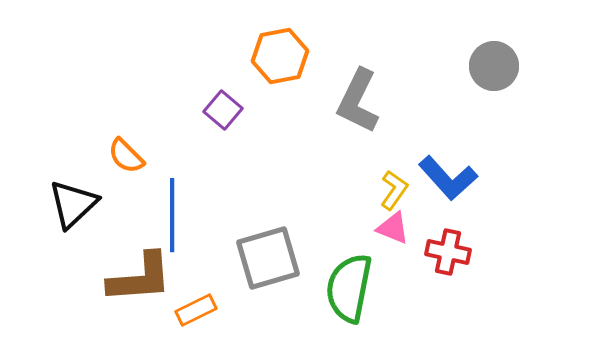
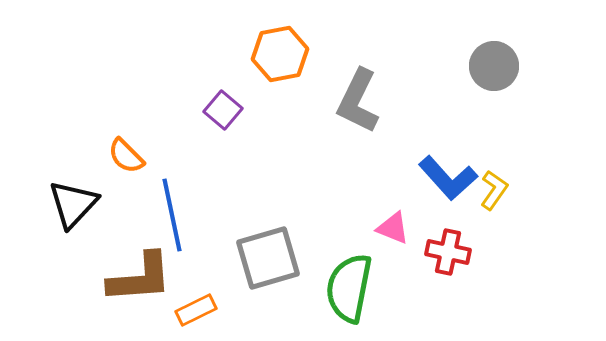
orange hexagon: moved 2 px up
yellow L-shape: moved 100 px right
black triangle: rotated 4 degrees counterclockwise
blue line: rotated 12 degrees counterclockwise
